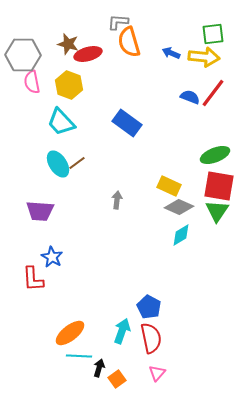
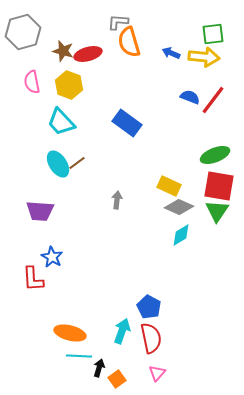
brown star: moved 5 px left, 7 px down
gray hexagon: moved 23 px up; rotated 16 degrees counterclockwise
red line: moved 7 px down
orange ellipse: rotated 52 degrees clockwise
